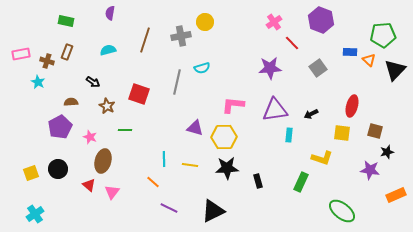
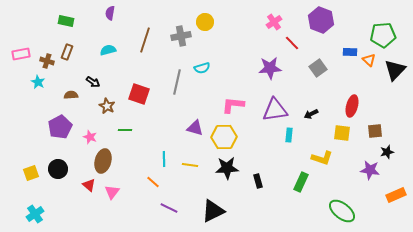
brown semicircle at (71, 102): moved 7 px up
brown square at (375, 131): rotated 21 degrees counterclockwise
